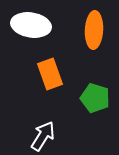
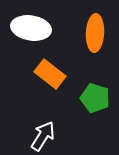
white ellipse: moved 3 px down
orange ellipse: moved 1 px right, 3 px down
orange rectangle: rotated 32 degrees counterclockwise
